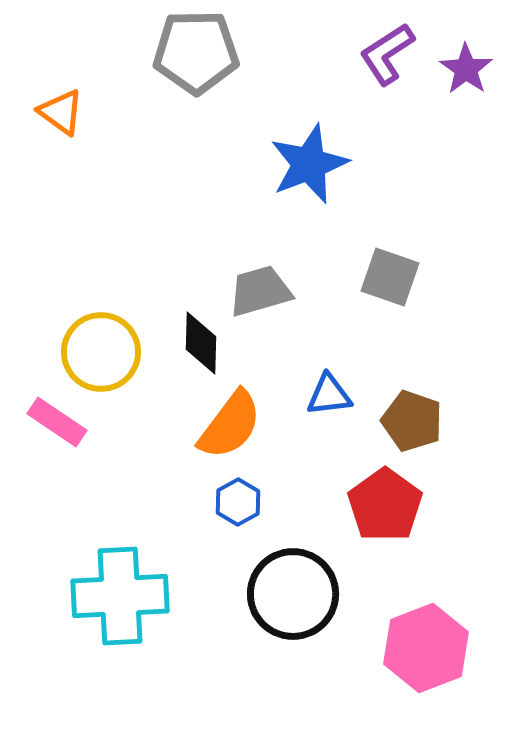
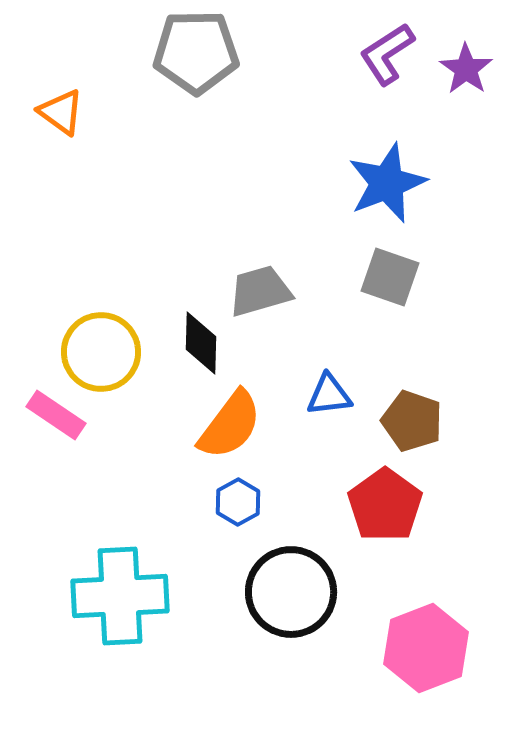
blue star: moved 78 px right, 19 px down
pink rectangle: moved 1 px left, 7 px up
black circle: moved 2 px left, 2 px up
